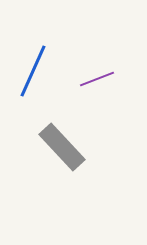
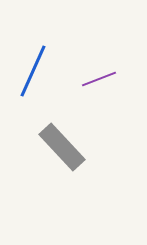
purple line: moved 2 px right
